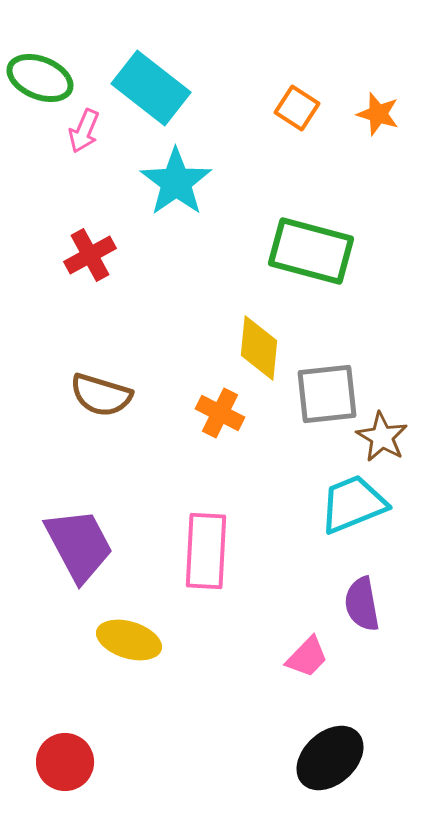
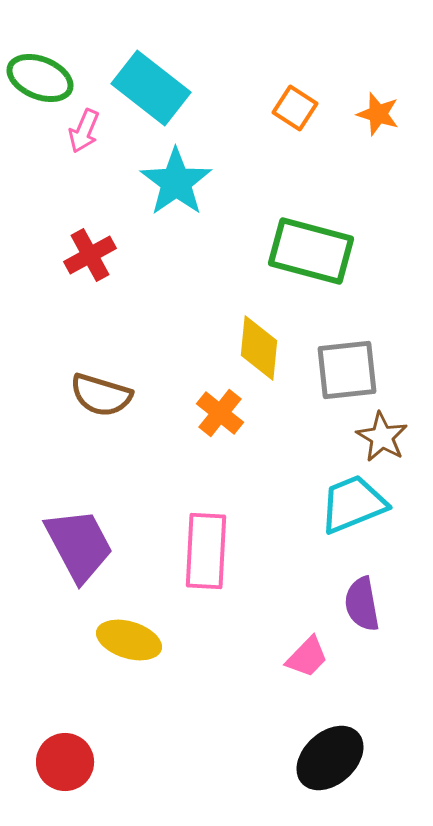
orange square: moved 2 px left
gray square: moved 20 px right, 24 px up
orange cross: rotated 12 degrees clockwise
